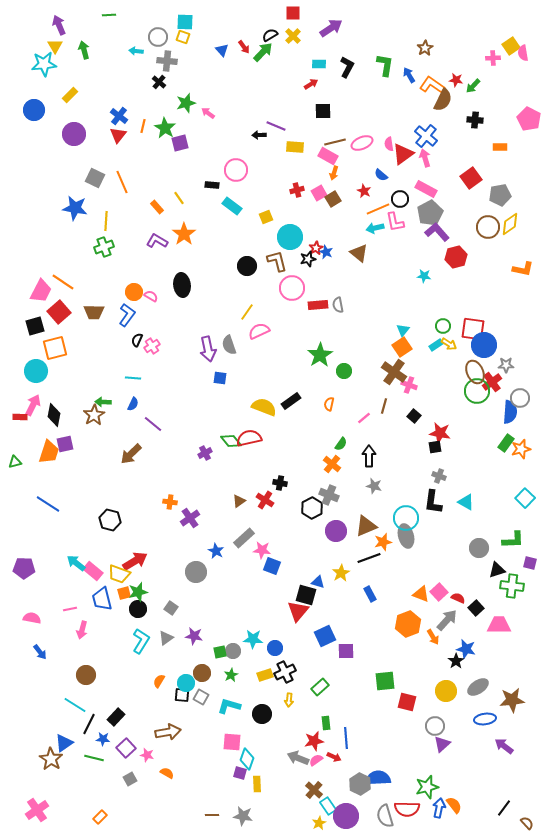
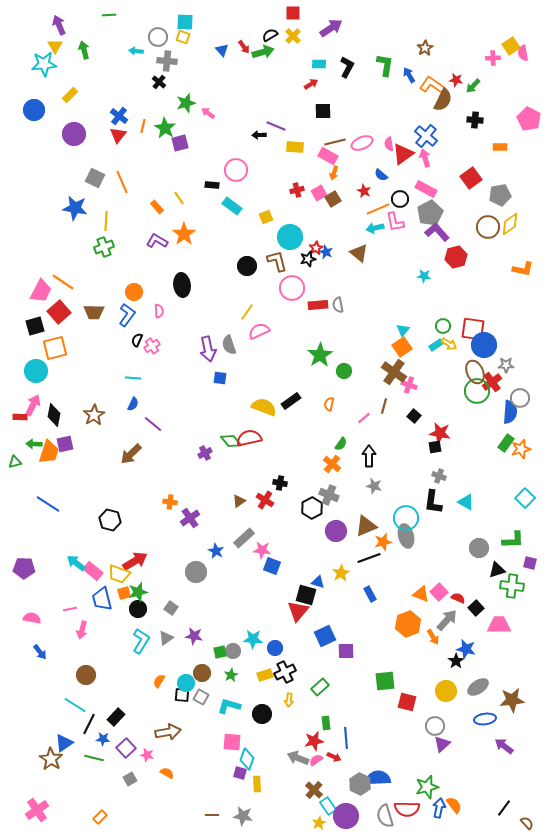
green arrow at (263, 52): rotated 30 degrees clockwise
pink semicircle at (151, 296): moved 8 px right, 15 px down; rotated 56 degrees clockwise
green arrow at (103, 402): moved 69 px left, 42 px down
